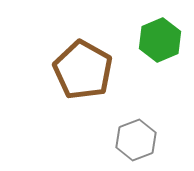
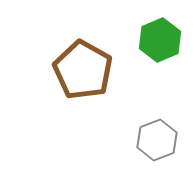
gray hexagon: moved 21 px right
